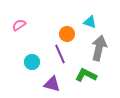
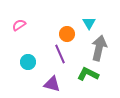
cyan triangle: moved 1 px left, 1 px down; rotated 40 degrees clockwise
cyan circle: moved 4 px left
green L-shape: moved 2 px right, 1 px up
